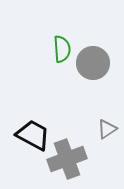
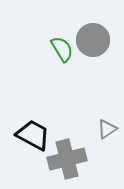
green semicircle: rotated 28 degrees counterclockwise
gray circle: moved 23 px up
gray cross: rotated 6 degrees clockwise
